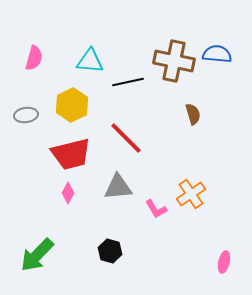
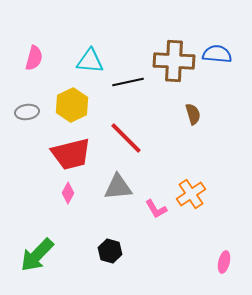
brown cross: rotated 9 degrees counterclockwise
gray ellipse: moved 1 px right, 3 px up
